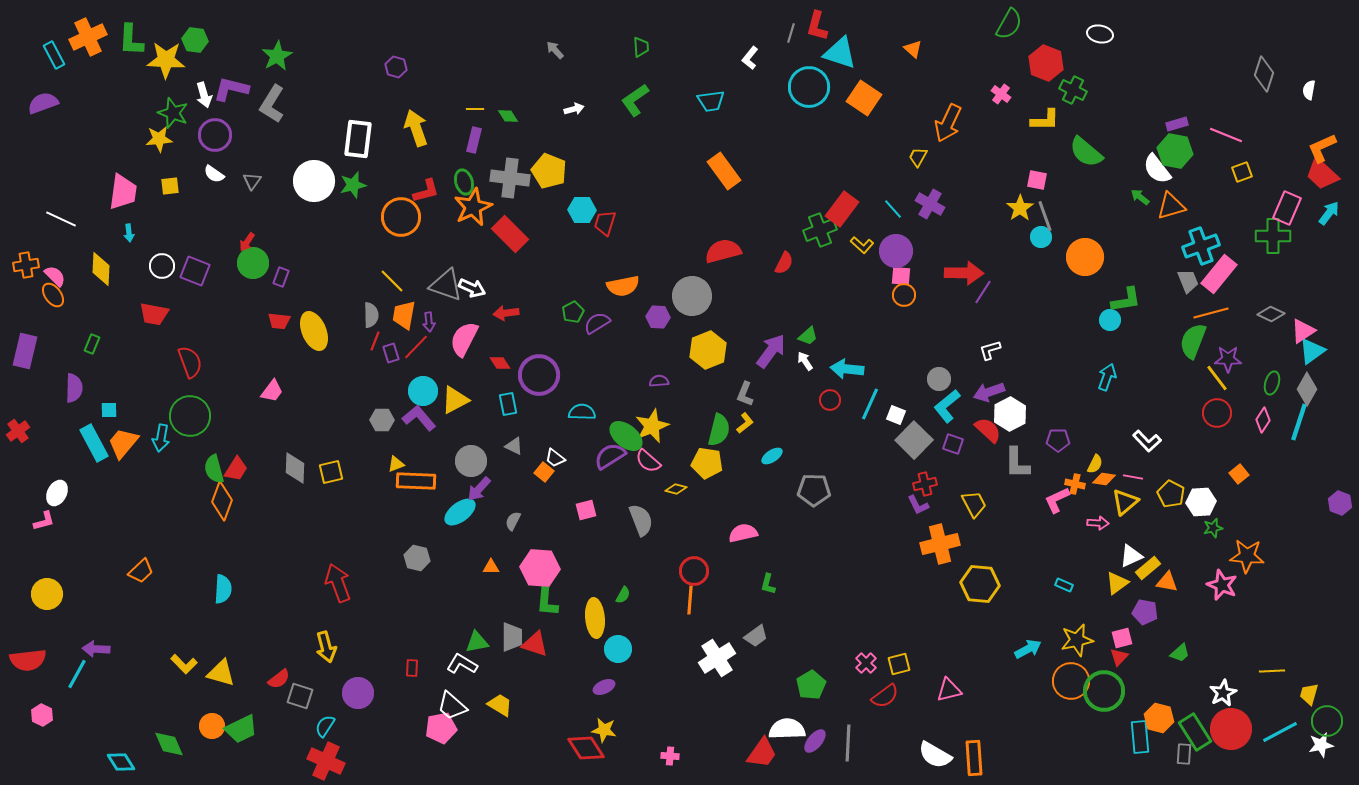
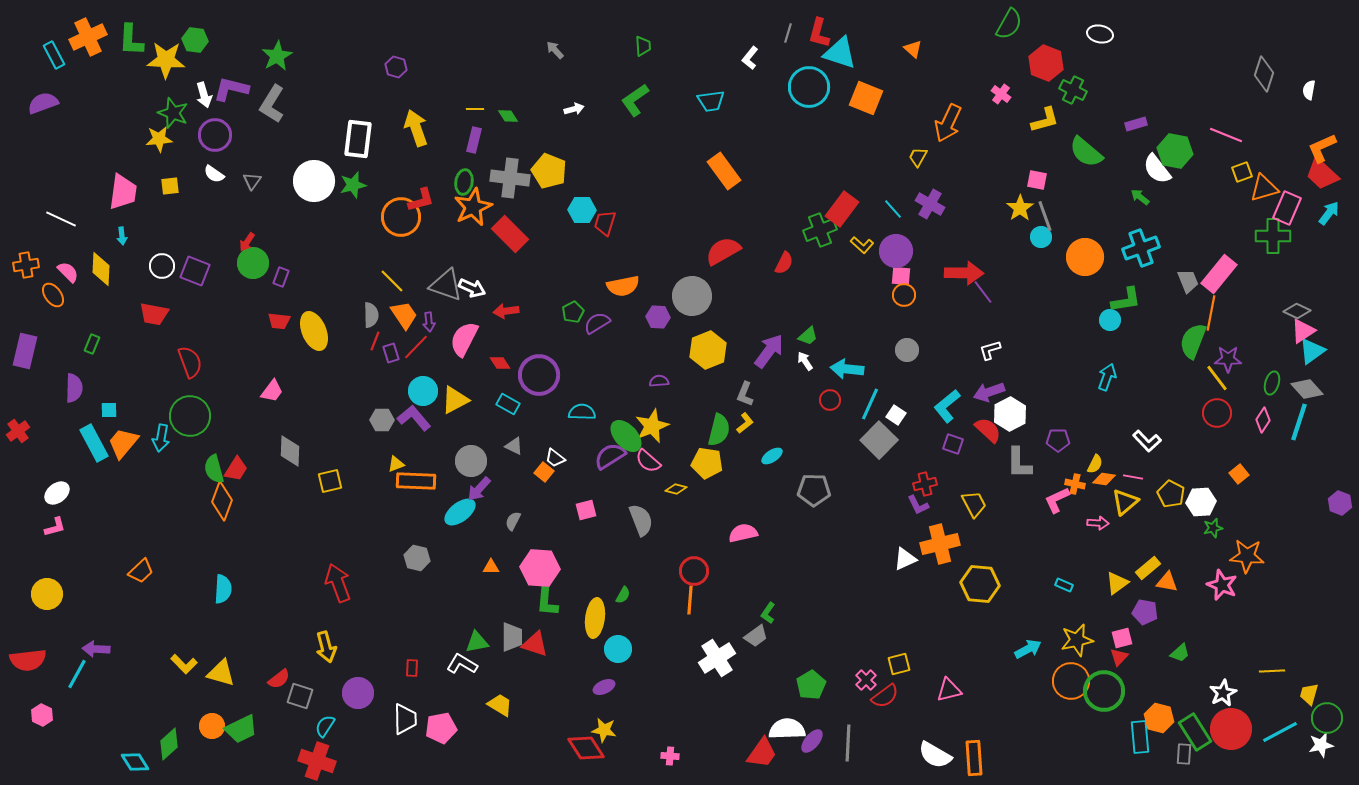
red L-shape at (817, 26): moved 2 px right, 7 px down
gray line at (791, 33): moved 3 px left
green trapezoid at (641, 47): moved 2 px right, 1 px up
orange square at (864, 98): moved 2 px right; rotated 12 degrees counterclockwise
yellow L-shape at (1045, 120): rotated 16 degrees counterclockwise
purple rectangle at (1177, 124): moved 41 px left
green ellipse at (464, 182): rotated 25 degrees clockwise
red L-shape at (426, 191): moved 5 px left, 9 px down
orange triangle at (1171, 206): moved 93 px right, 18 px up
cyan arrow at (129, 233): moved 7 px left, 3 px down
cyan cross at (1201, 246): moved 60 px left, 2 px down
red semicircle at (723, 251): rotated 15 degrees counterclockwise
pink semicircle at (55, 276): moved 13 px right, 4 px up
purple line at (983, 292): rotated 70 degrees counterclockwise
red arrow at (506, 313): moved 2 px up
orange line at (1211, 313): rotated 64 degrees counterclockwise
gray diamond at (1271, 314): moved 26 px right, 3 px up
orange trapezoid at (404, 315): rotated 136 degrees clockwise
purple arrow at (771, 351): moved 2 px left
gray circle at (939, 379): moved 32 px left, 29 px up
gray diamond at (1307, 389): rotated 72 degrees counterclockwise
cyan rectangle at (508, 404): rotated 50 degrees counterclockwise
white square at (896, 415): rotated 12 degrees clockwise
purple L-shape at (419, 418): moved 5 px left
green ellipse at (626, 436): rotated 8 degrees clockwise
gray square at (914, 440): moved 35 px left
gray L-shape at (1017, 463): moved 2 px right
gray diamond at (295, 468): moved 5 px left, 17 px up
yellow square at (331, 472): moved 1 px left, 9 px down
white ellipse at (57, 493): rotated 25 degrees clockwise
pink L-shape at (44, 521): moved 11 px right, 6 px down
white triangle at (1131, 556): moved 226 px left, 3 px down
green L-shape at (768, 584): moved 29 px down; rotated 20 degrees clockwise
yellow ellipse at (595, 618): rotated 12 degrees clockwise
pink cross at (866, 663): moved 17 px down
white trapezoid at (452, 706): moved 47 px left, 13 px down; rotated 132 degrees counterclockwise
green circle at (1327, 721): moved 3 px up
purple ellipse at (815, 741): moved 3 px left
green diamond at (169, 744): rotated 72 degrees clockwise
red cross at (326, 761): moved 9 px left; rotated 6 degrees counterclockwise
cyan diamond at (121, 762): moved 14 px right
